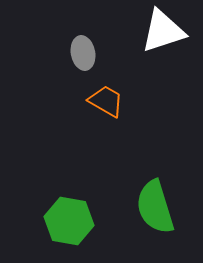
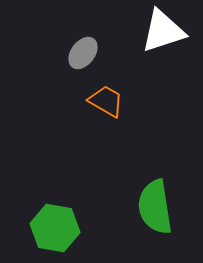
gray ellipse: rotated 48 degrees clockwise
green semicircle: rotated 8 degrees clockwise
green hexagon: moved 14 px left, 7 px down
